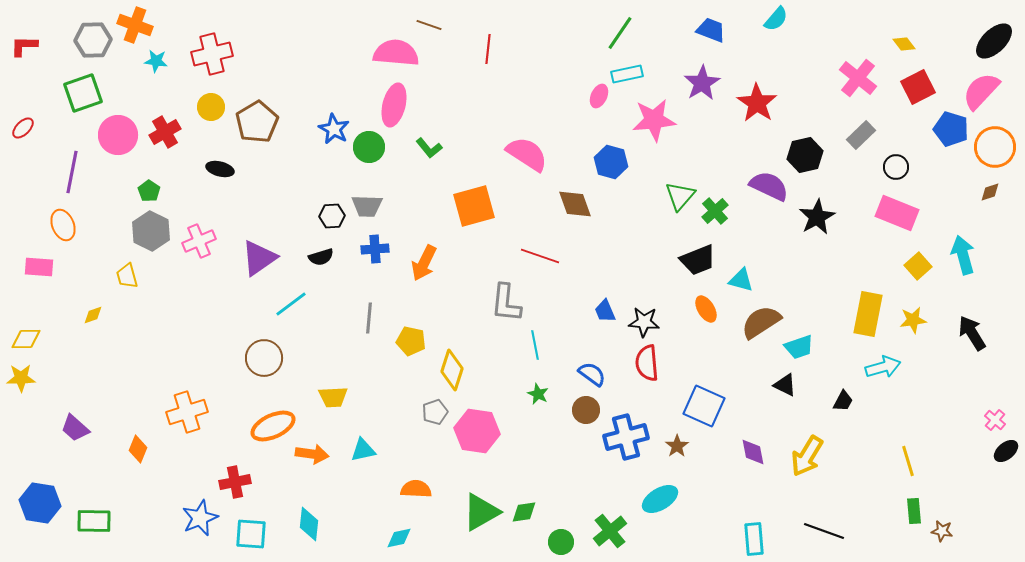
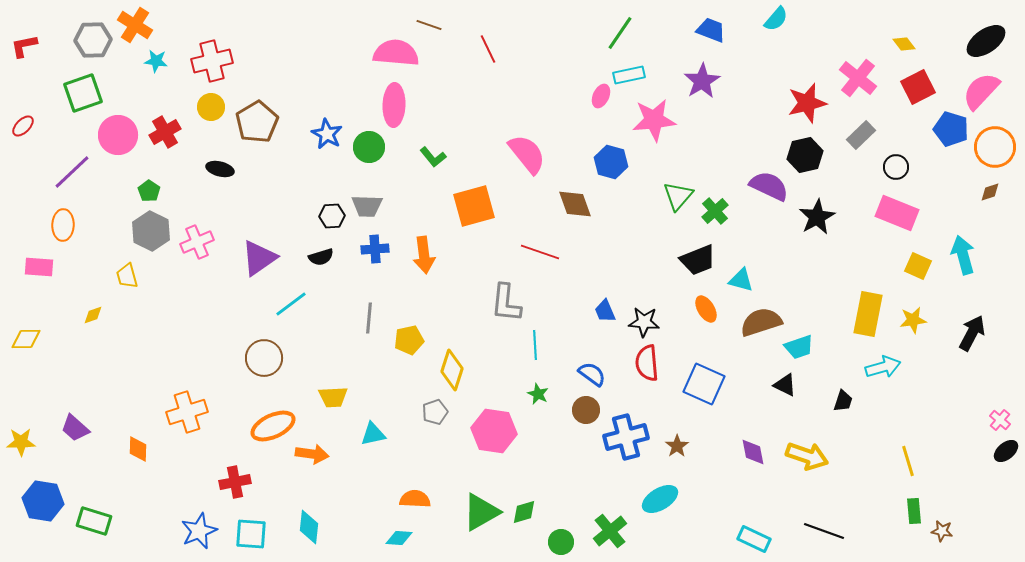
orange cross at (135, 25): rotated 12 degrees clockwise
black ellipse at (994, 41): moved 8 px left; rotated 9 degrees clockwise
red L-shape at (24, 46): rotated 12 degrees counterclockwise
red line at (488, 49): rotated 32 degrees counterclockwise
red cross at (212, 54): moved 7 px down
cyan rectangle at (627, 74): moved 2 px right, 1 px down
purple star at (702, 83): moved 2 px up
pink ellipse at (599, 96): moved 2 px right
red star at (757, 103): moved 50 px right; rotated 24 degrees clockwise
pink ellipse at (394, 105): rotated 12 degrees counterclockwise
red ellipse at (23, 128): moved 2 px up
blue star at (334, 129): moved 7 px left, 5 px down
green L-shape at (429, 148): moved 4 px right, 9 px down
pink semicircle at (527, 154): rotated 18 degrees clockwise
purple line at (72, 172): rotated 36 degrees clockwise
green triangle at (680, 196): moved 2 px left
orange ellipse at (63, 225): rotated 24 degrees clockwise
pink cross at (199, 241): moved 2 px left, 1 px down
red line at (540, 256): moved 4 px up
orange arrow at (424, 263): moved 8 px up; rotated 33 degrees counterclockwise
yellow square at (918, 266): rotated 24 degrees counterclockwise
brown semicircle at (761, 322): rotated 15 degrees clockwise
black arrow at (972, 333): rotated 60 degrees clockwise
yellow pentagon at (411, 341): moved 2 px left, 1 px up; rotated 24 degrees counterclockwise
cyan line at (535, 345): rotated 8 degrees clockwise
yellow star at (21, 378): moved 64 px down
black trapezoid at (843, 401): rotated 10 degrees counterclockwise
blue square at (704, 406): moved 22 px up
pink cross at (995, 420): moved 5 px right
pink hexagon at (477, 431): moved 17 px right
orange diamond at (138, 449): rotated 20 degrees counterclockwise
cyan triangle at (363, 450): moved 10 px right, 16 px up
yellow arrow at (807, 456): rotated 102 degrees counterclockwise
orange semicircle at (416, 489): moved 1 px left, 10 px down
blue hexagon at (40, 503): moved 3 px right, 2 px up
green diamond at (524, 512): rotated 8 degrees counterclockwise
blue star at (200, 518): moved 1 px left, 13 px down
green rectangle at (94, 521): rotated 16 degrees clockwise
cyan diamond at (309, 524): moved 3 px down
cyan diamond at (399, 538): rotated 16 degrees clockwise
cyan rectangle at (754, 539): rotated 60 degrees counterclockwise
